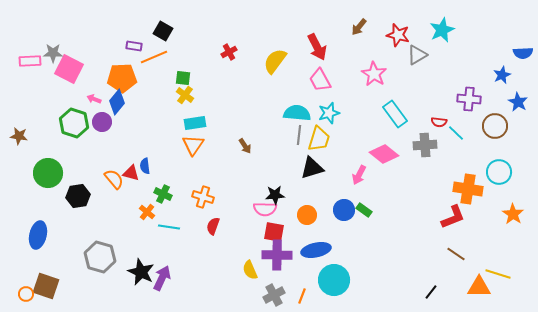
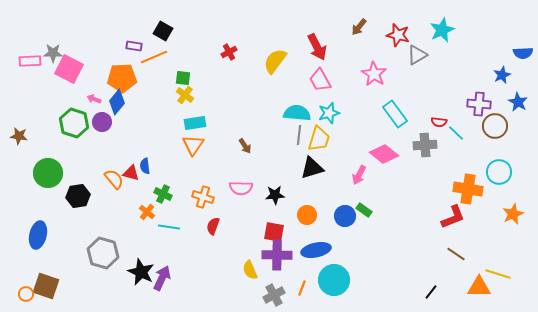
purple cross at (469, 99): moved 10 px right, 5 px down
pink semicircle at (265, 209): moved 24 px left, 21 px up
blue circle at (344, 210): moved 1 px right, 6 px down
orange star at (513, 214): rotated 15 degrees clockwise
gray hexagon at (100, 257): moved 3 px right, 4 px up
orange line at (302, 296): moved 8 px up
